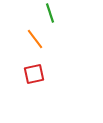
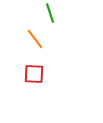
red square: rotated 15 degrees clockwise
